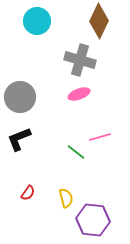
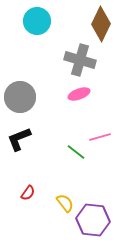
brown diamond: moved 2 px right, 3 px down
yellow semicircle: moved 1 px left, 5 px down; rotated 24 degrees counterclockwise
